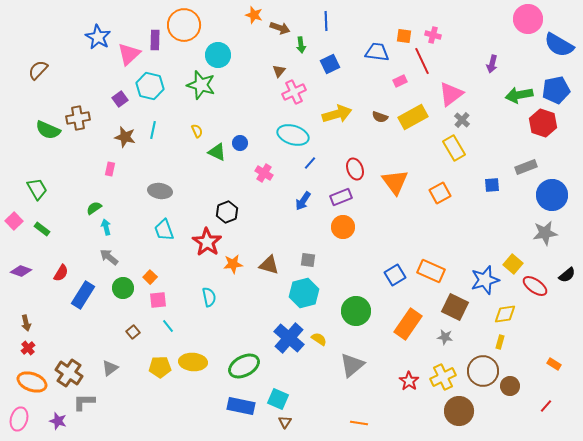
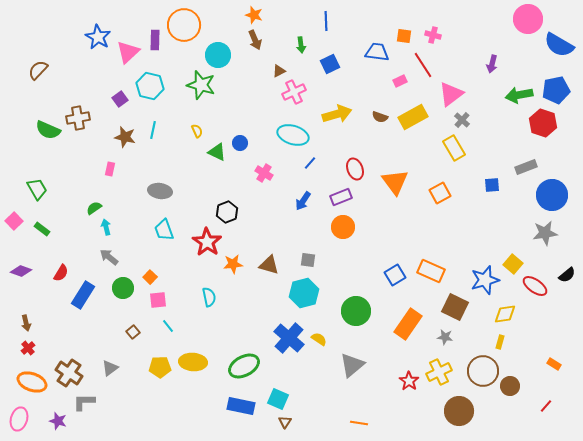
brown arrow at (280, 28): moved 25 px left, 12 px down; rotated 48 degrees clockwise
pink triangle at (129, 54): moved 1 px left, 2 px up
red line at (422, 61): moved 1 px right, 4 px down; rotated 8 degrees counterclockwise
brown triangle at (279, 71): rotated 24 degrees clockwise
yellow cross at (443, 377): moved 4 px left, 5 px up
